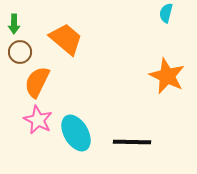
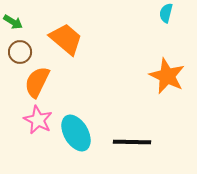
green arrow: moved 1 px left, 2 px up; rotated 60 degrees counterclockwise
